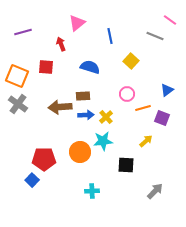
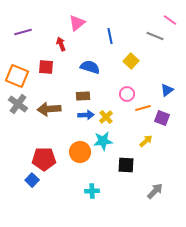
brown arrow: moved 11 px left, 2 px down
